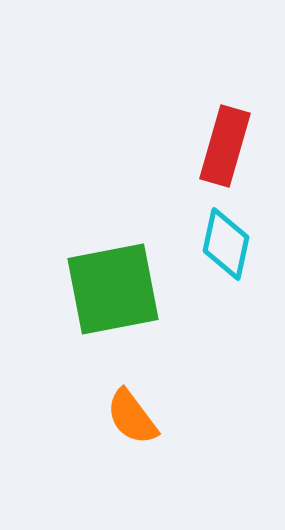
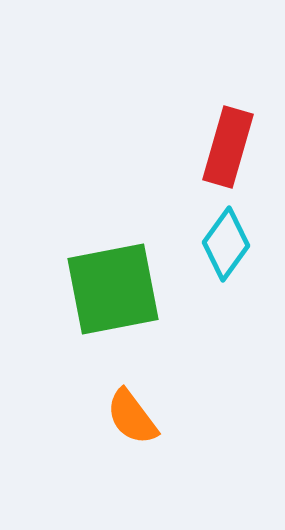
red rectangle: moved 3 px right, 1 px down
cyan diamond: rotated 24 degrees clockwise
